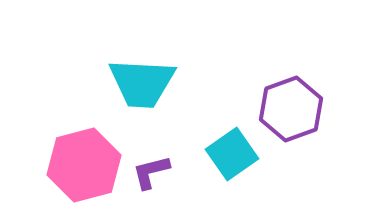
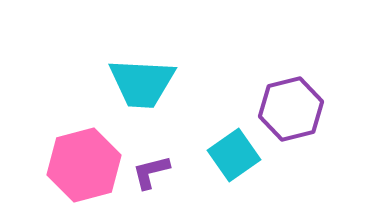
purple hexagon: rotated 6 degrees clockwise
cyan square: moved 2 px right, 1 px down
